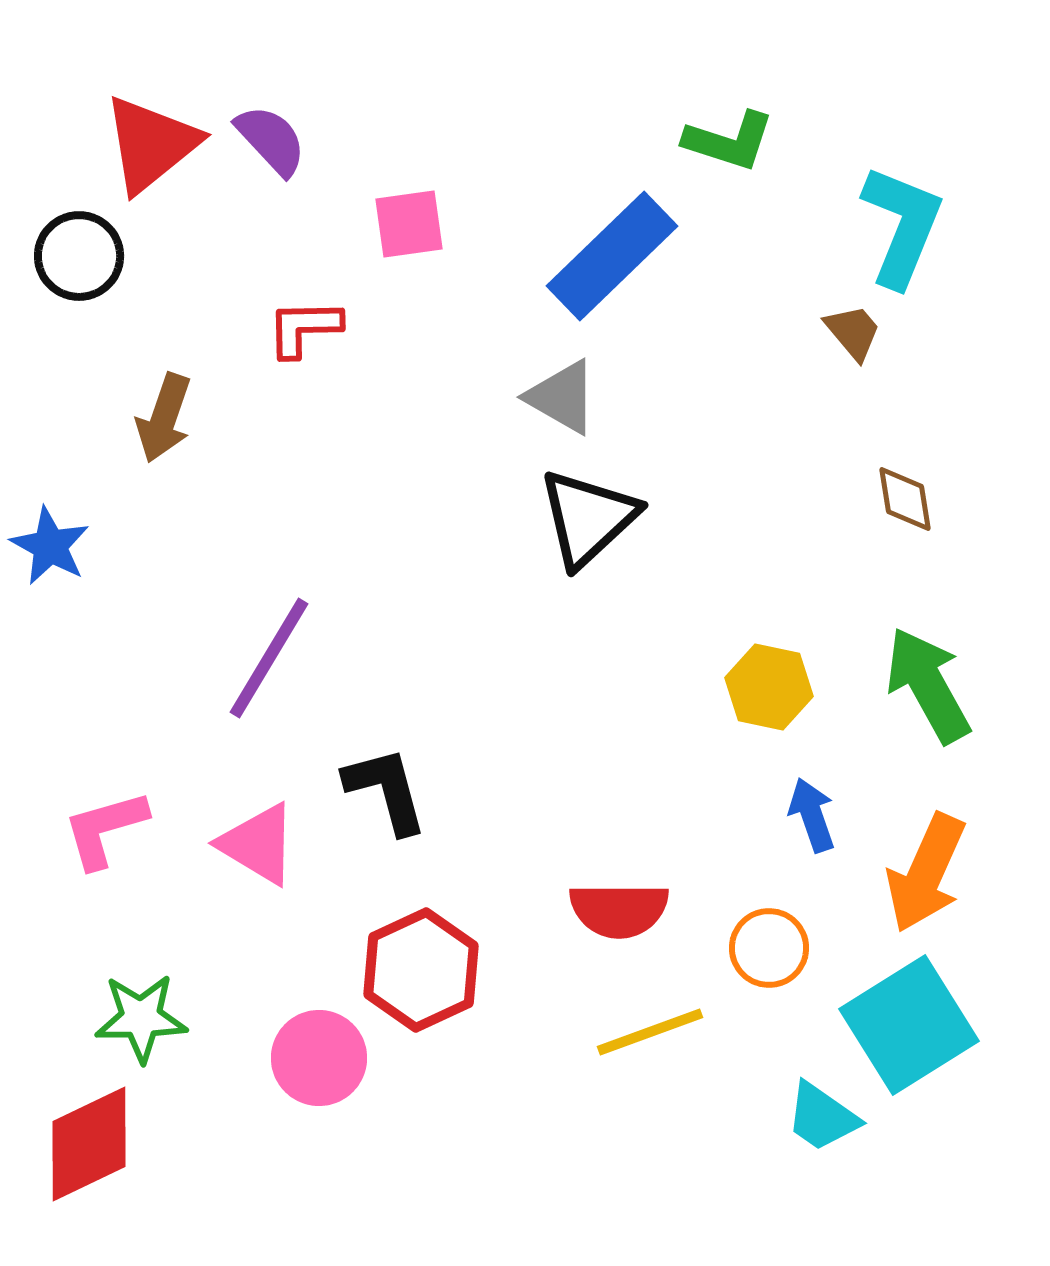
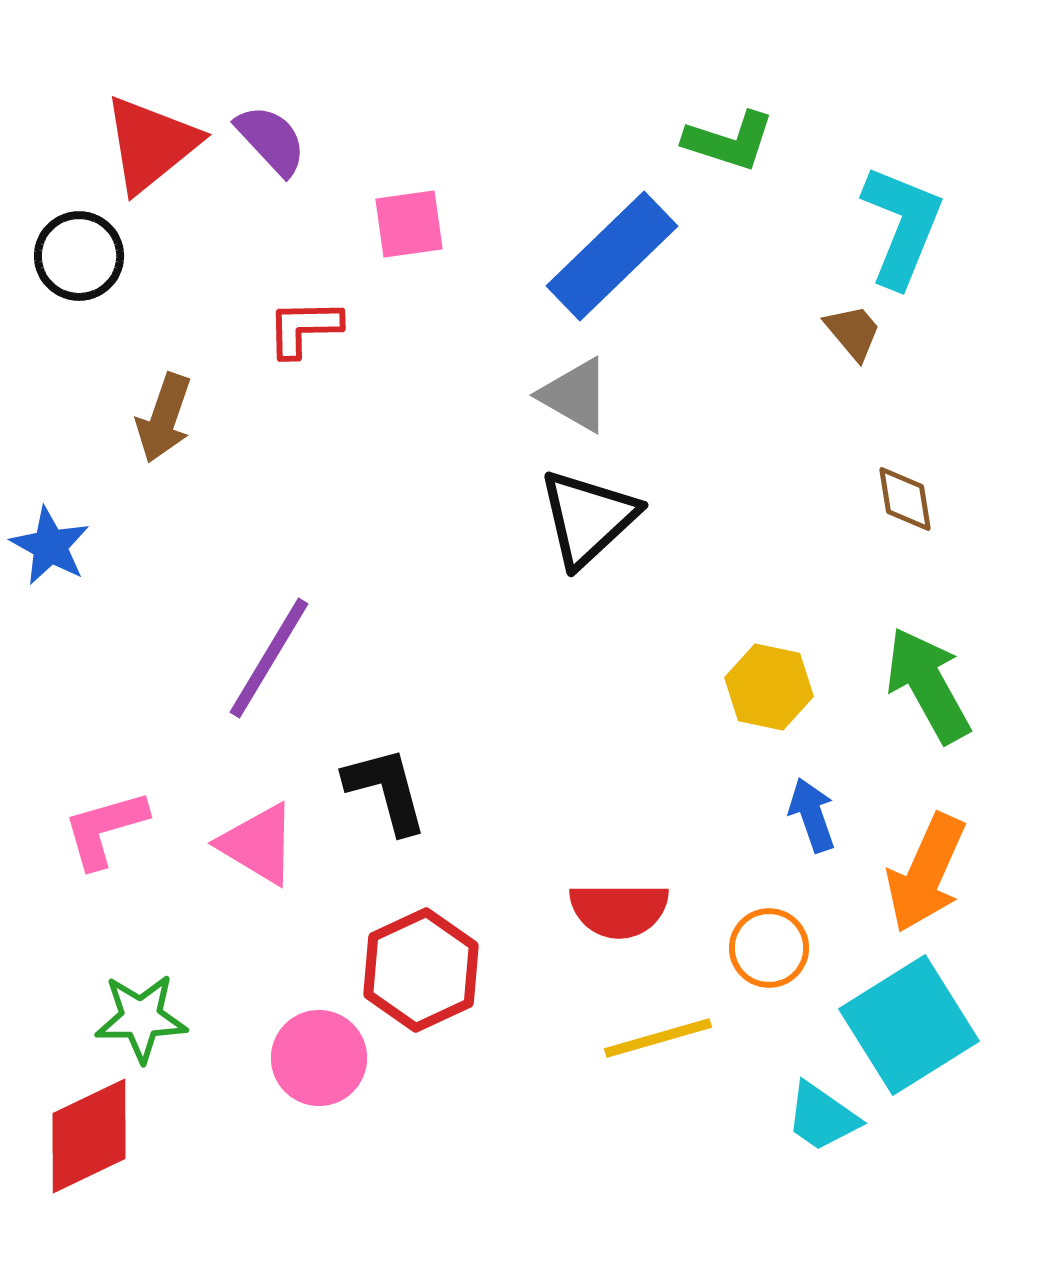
gray triangle: moved 13 px right, 2 px up
yellow line: moved 8 px right, 6 px down; rotated 4 degrees clockwise
red diamond: moved 8 px up
